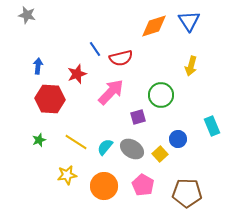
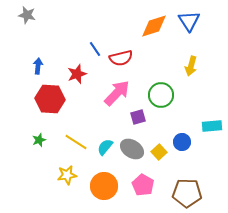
pink arrow: moved 6 px right, 1 px down
cyan rectangle: rotated 72 degrees counterclockwise
blue circle: moved 4 px right, 3 px down
yellow square: moved 1 px left, 2 px up
